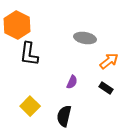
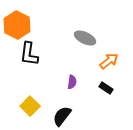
gray ellipse: rotated 15 degrees clockwise
purple semicircle: rotated 16 degrees counterclockwise
black semicircle: moved 2 px left; rotated 25 degrees clockwise
